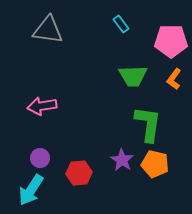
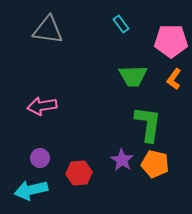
cyan arrow: rotated 44 degrees clockwise
